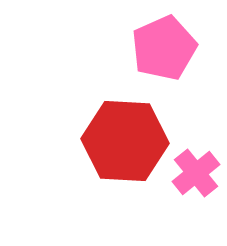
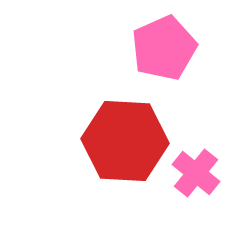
pink cross: rotated 12 degrees counterclockwise
